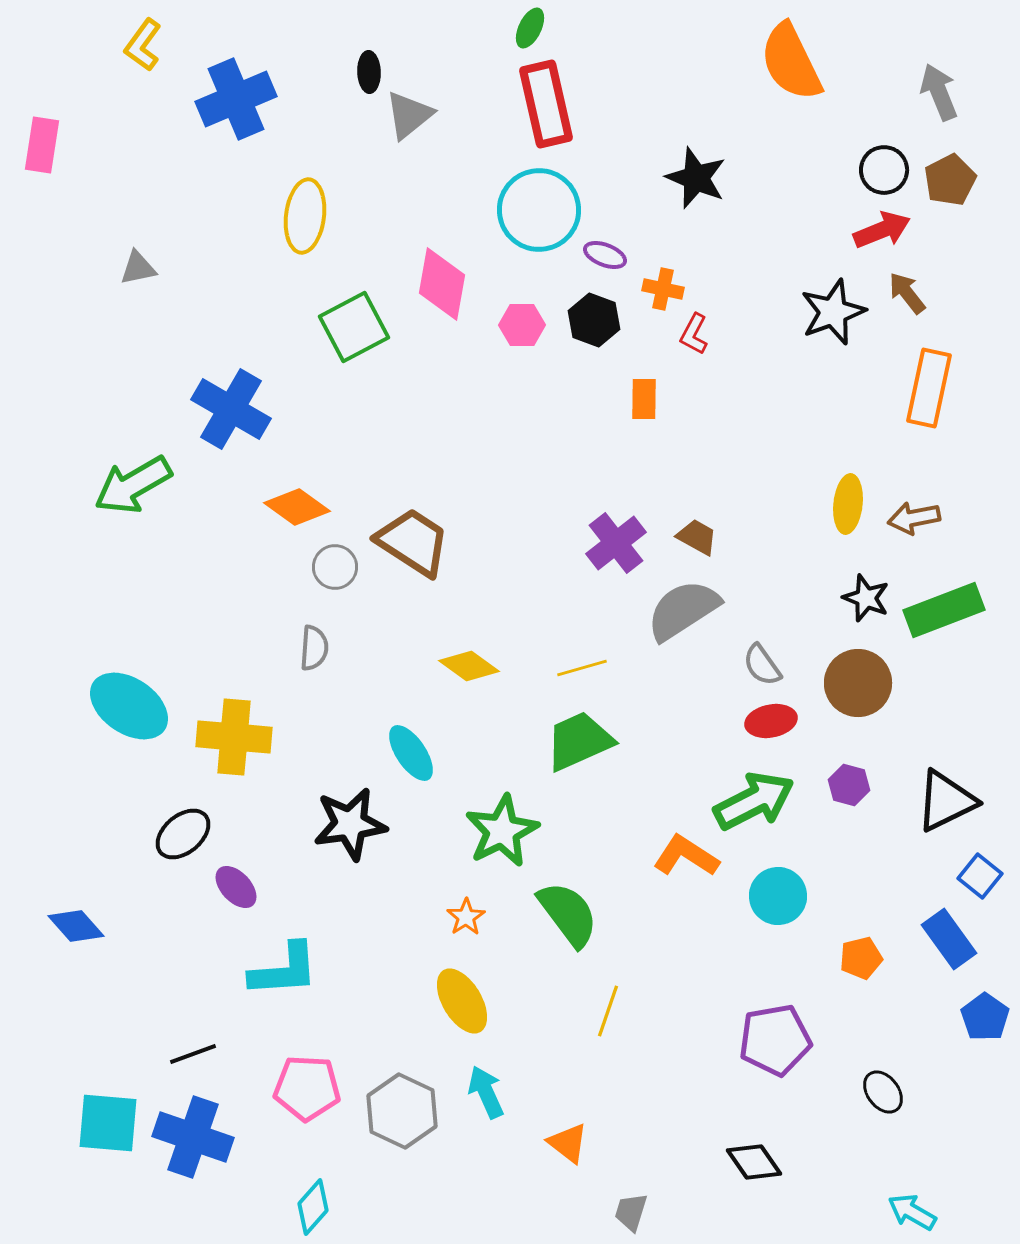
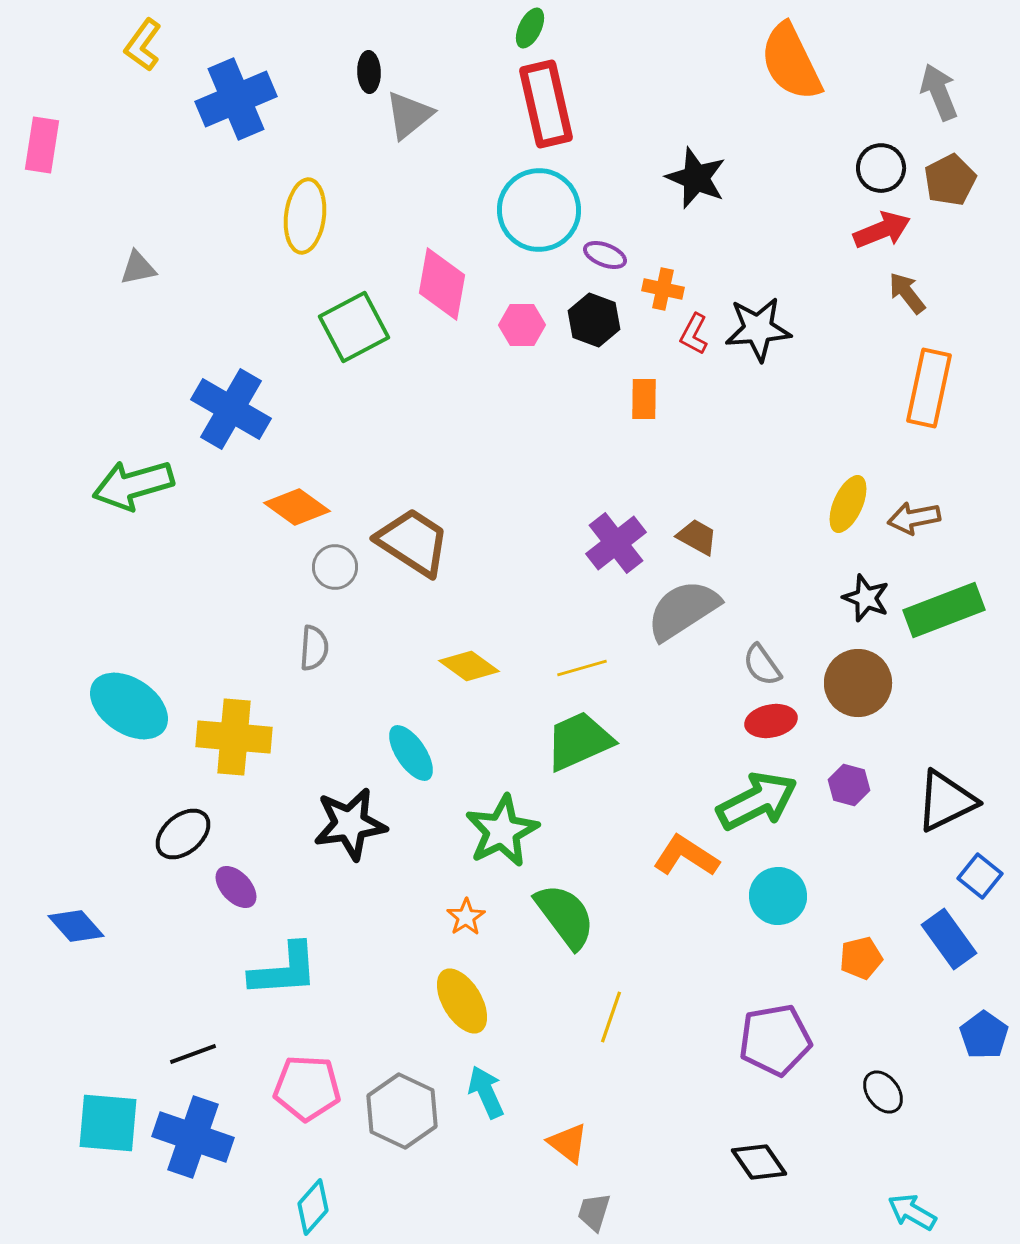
black circle at (884, 170): moved 3 px left, 2 px up
black star at (833, 312): moved 75 px left, 17 px down; rotated 16 degrees clockwise
green arrow at (133, 485): rotated 14 degrees clockwise
yellow ellipse at (848, 504): rotated 18 degrees clockwise
green arrow at (754, 801): moved 3 px right
green semicircle at (568, 914): moved 3 px left, 2 px down
yellow line at (608, 1011): moved 3 px right, 6 px down
blue pentagon at (985, 1017): moved 1 px left, 18 px down
black diamond at (754, 1162): moved 5 px right
gray trapezoid at (631, 1212): moved 37 px left
